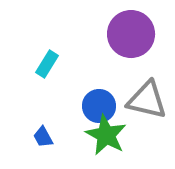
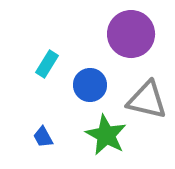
blue circle: moved 9 px left, 21 px up
